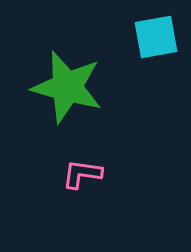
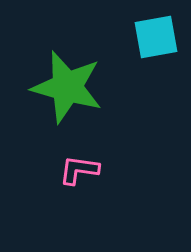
pink L-shape: moved 3 px left, 4 px up
